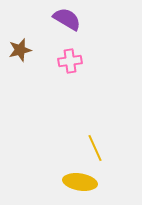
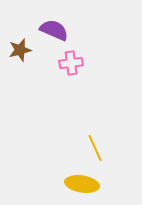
purple semicircle: moved 13 px left, 11 px down; rotated 8 degrees counterclockwise
pink cross: moved 1 px right, 2 px down
yellow ellipse: moved 2 px right, 2 px down
